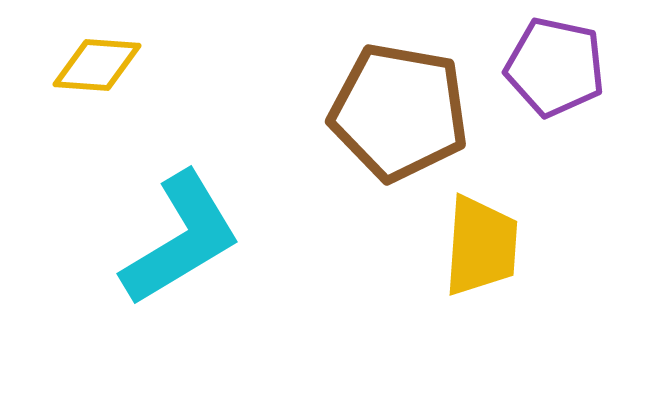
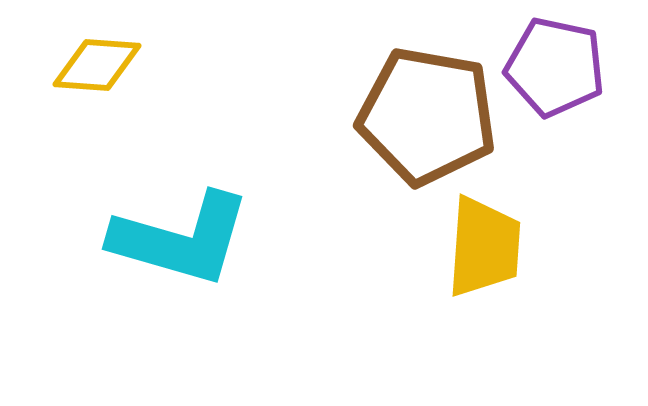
brown pentagon: moved 28 px right, 4 px down
cyan L-shape: rotated 47 degrees clockwise
yellow trapezoid: moved 3 px right, 1 px down
